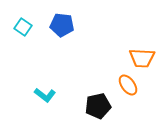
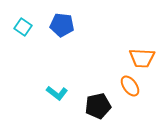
orange ellipse: moved 2 px right, 1 px down
cyan L-shape: moved 12 px right, 2 px up
